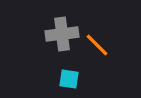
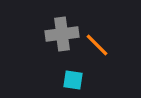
cyan square: moved 4 px right, 1 px down
